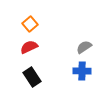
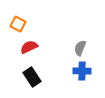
orange square: moved 12 px left; rotated 21 degrees counterclockwise
gray semicircle: moved 4 px left, 1 px down; rotated 35 degrees counterclockwise
